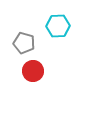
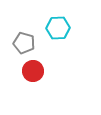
cyan hexagon: moved 2 px down
